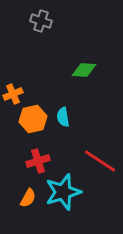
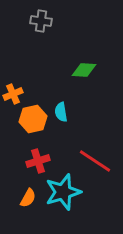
gray cross: rotated 10 degrees counterclockwise
cyan semicircle: moved 2 px left, 5 px up
red line: moved 5 px left
